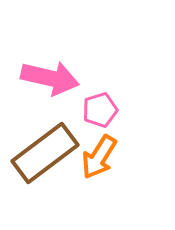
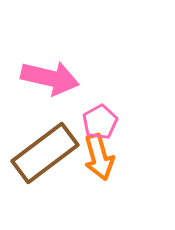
pink pentagon: moved 12 px down; rotated 12 degrees counterclockwise
orange arrow: rotated 48 degrees counterclockwise
